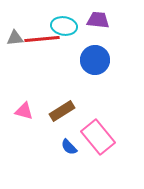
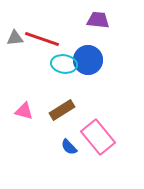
cyan ellipse: moved 38 px down
red line: rotated 24 degrees clockwise
blue circle: moved 7 px left
brown rectangle: moved 1 px up
